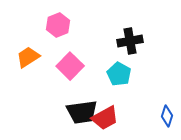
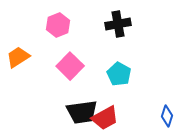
black cross: moved 12 px left, 17 px up
orange trapezoid: moved 10 px left
